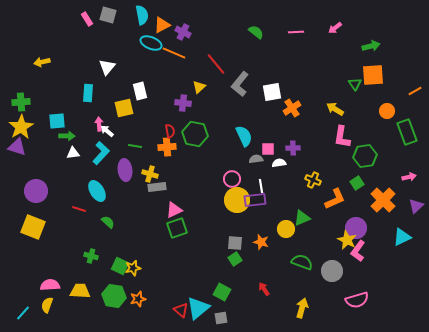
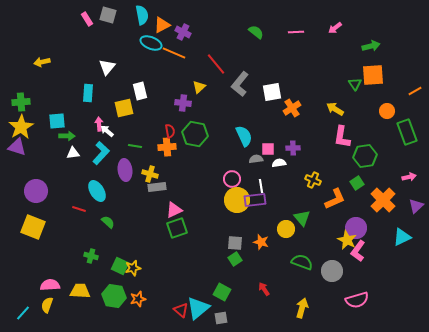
green triangle at (302, 218): rotated 48 degrees counterclockwise
